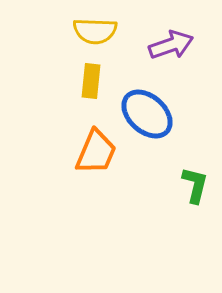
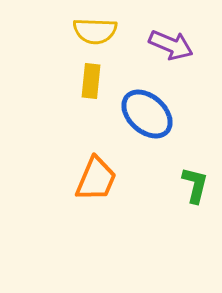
purple arrow: rotated 42 degrees clockwise
orange trapezoid: moved 27 px down
